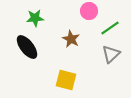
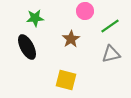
pink circle: moved 4 px left
green line: moved 2 px up
brown star: rotated 12 degrees clockwise
black ellipse: rotated 10 degrees clockwise
gray triangle: rotated 30 degrees clockwise
